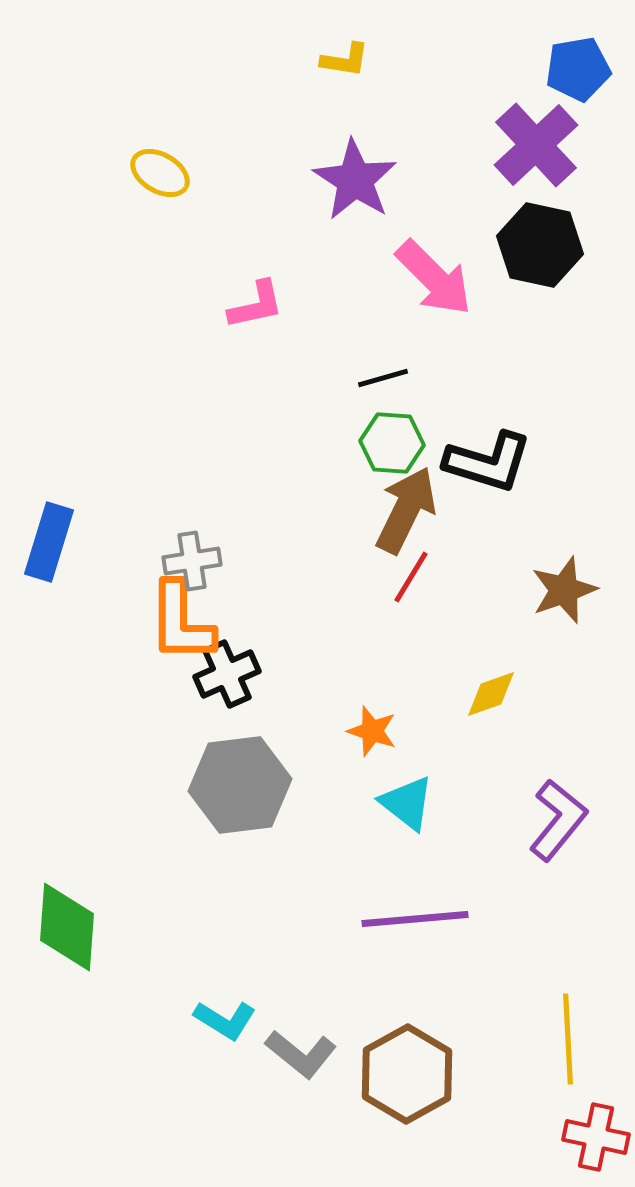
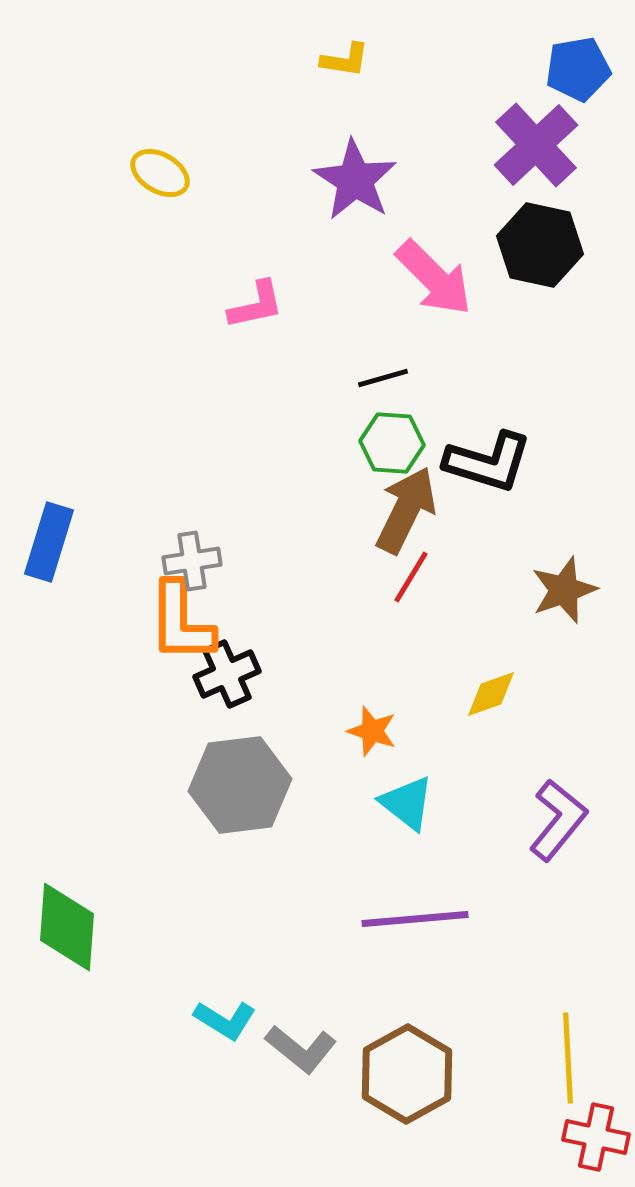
yellow line: moved 19 px down
gray L-shape: moved 5 px up
